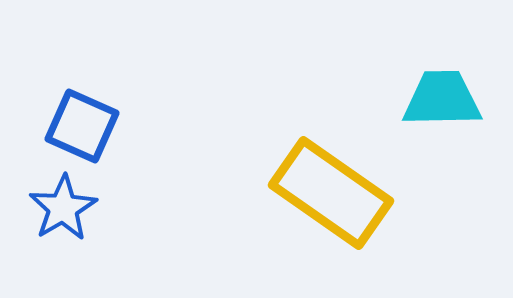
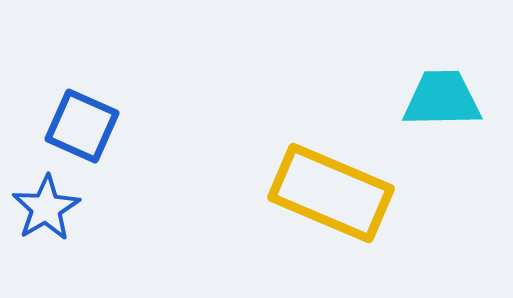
yellow rectangle: rotated 12 degrees counterclockwise
blue star: moved 17 px left
